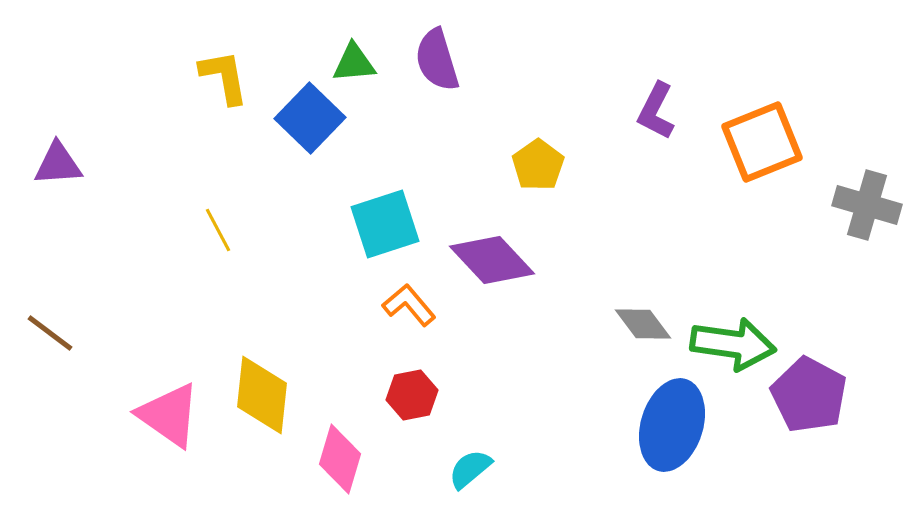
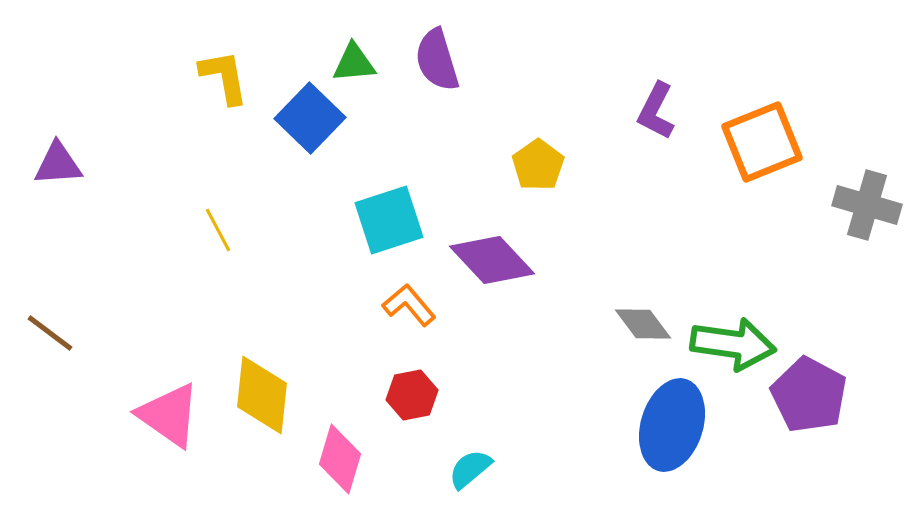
cyan square: moved 4 px right, 4 px up
